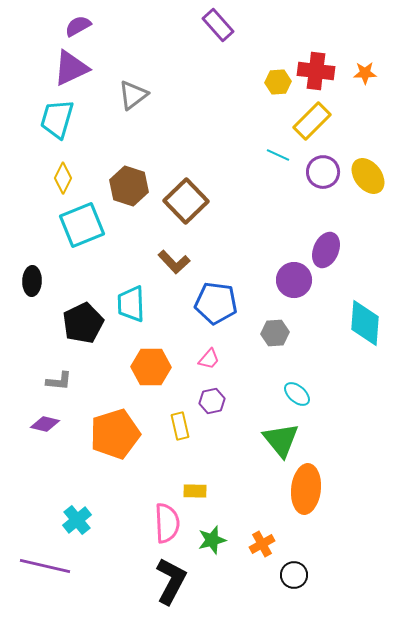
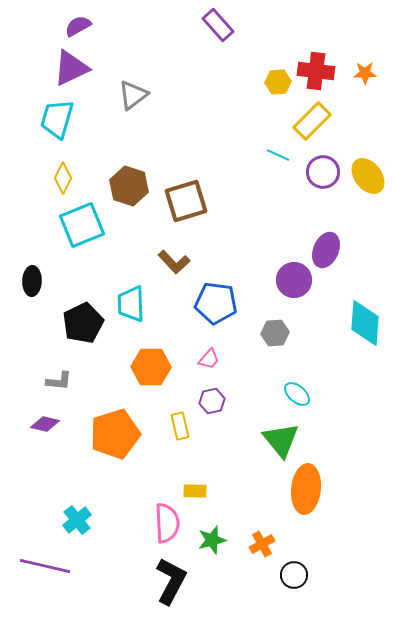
brown square at (186, 201): rotated 27 degrees clockwise
